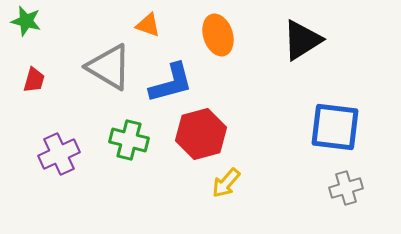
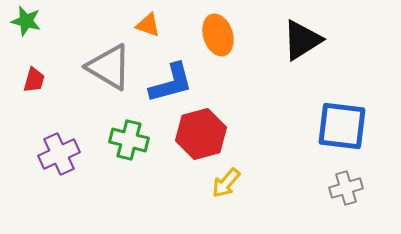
blue square: moved 7 px right, 1 px up
